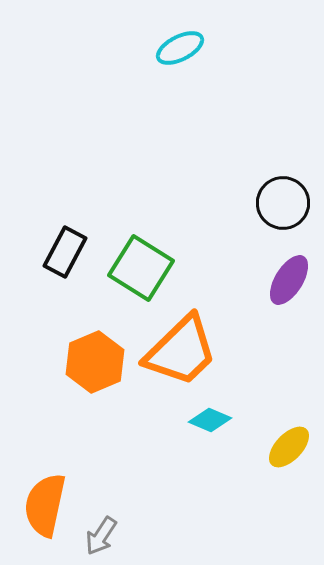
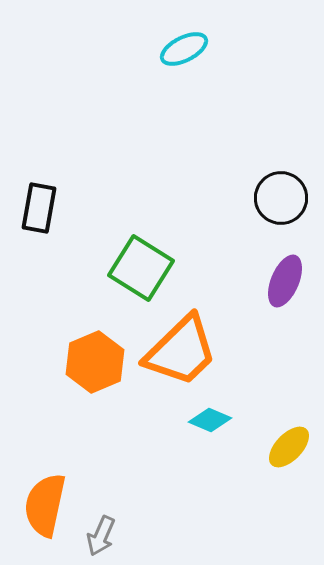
cyan ellipse: moved 4 px right, 1 px down
black circle: moved 2 px left, 5 px up
black rectangle: moved 26 px left, 44 px up; rotated 18 degrees counterclockwise
purple ellipse: moved 4 px left, 1 px down; rotated 9 degrees counterclockwise
gray arrow: rotated 9 degrees counterclockwise
